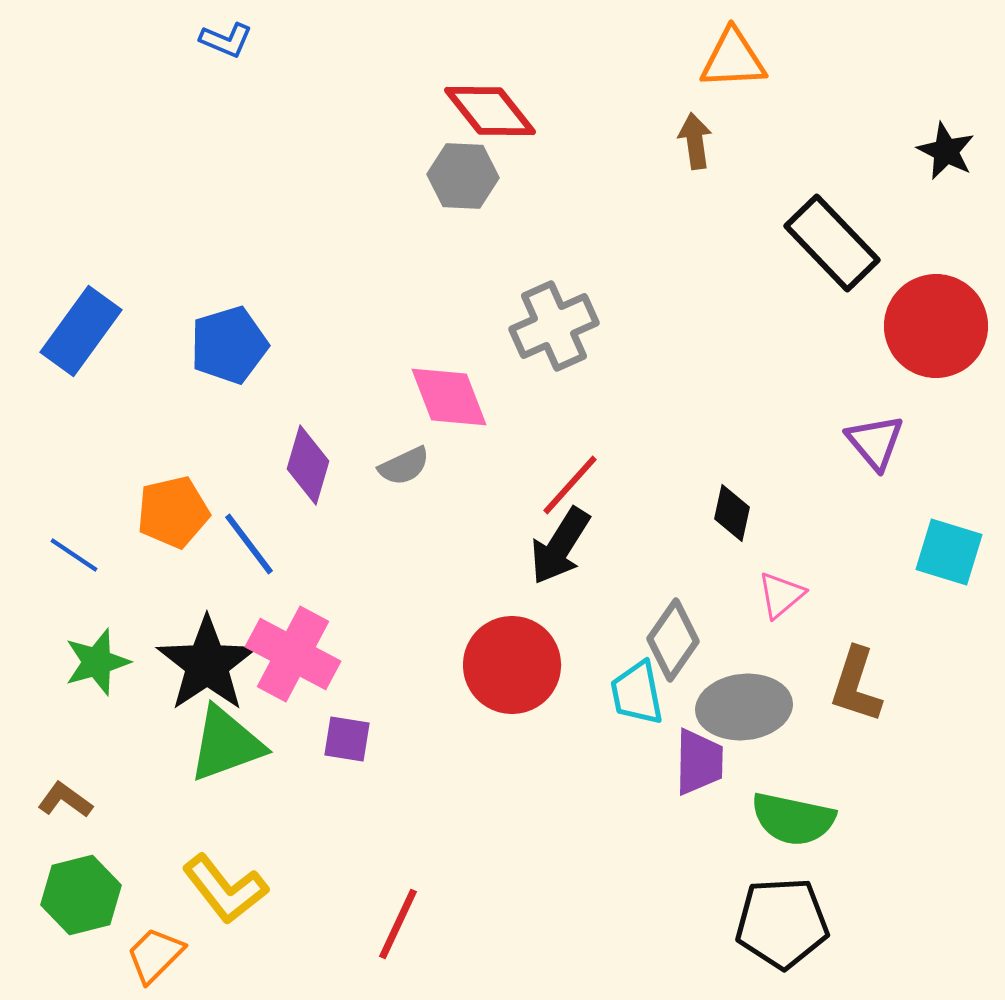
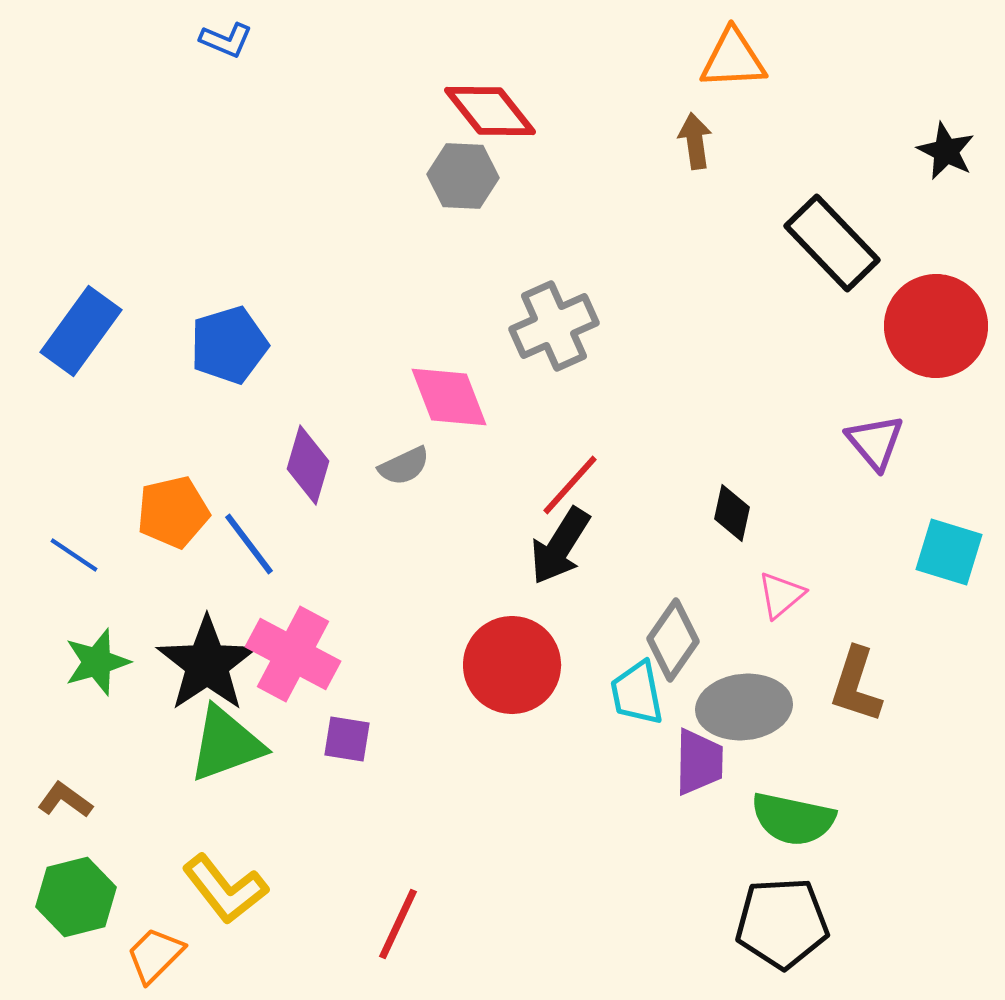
green hexagon at (81, 895): moved 5 px left, 2 px down
